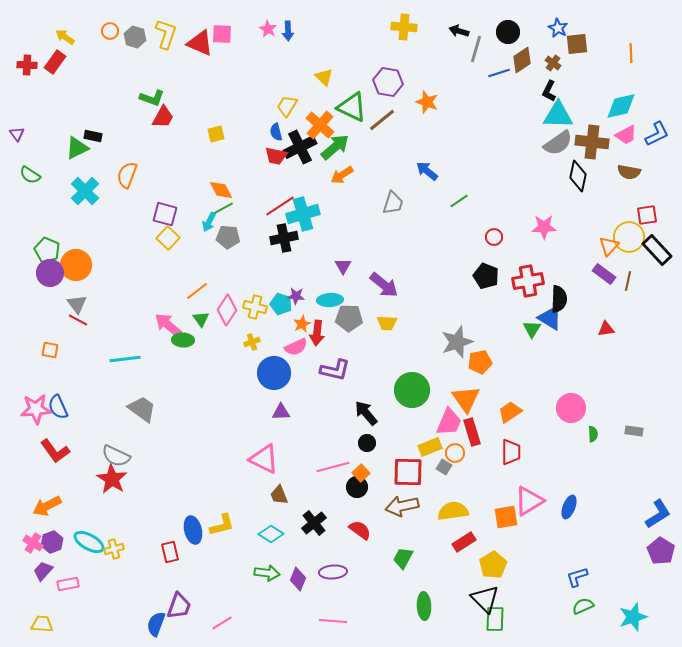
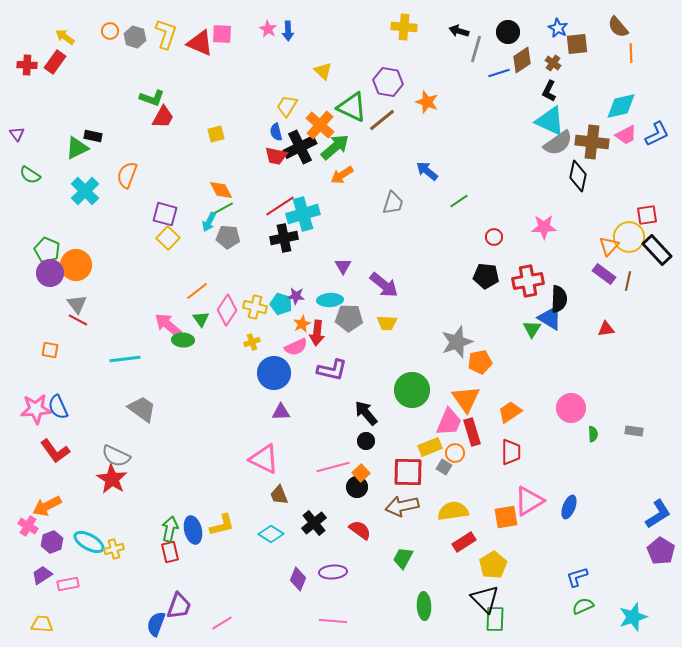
yellow triangle at (324, 77): moved 1 px left, 6 px up
cyan triangle at (558, 115): moved 8 px left, 6 px down; rotated 24 degrees clockwise
brown semicircle at (629, 172): moved 11 px left, 145 px up; rotated 40 degrees clockwise
black pentagon at (486, 276): rotated 15 degrees counterclockwise
purple L-shape at (335, 370): moved 3 px left
black circle at (367, 443): moved 1 px left, 2 px up
pink cross at (33, 543): moved 5 px left, 17 px up
purple trapezoid at (43, 571): moved 1 px left, 4 px down; rotated 15 degrees clockwise
green arrow at (267, 573): moved 97 px left, 44 px up; rotated 85 degrees counterclockwise
